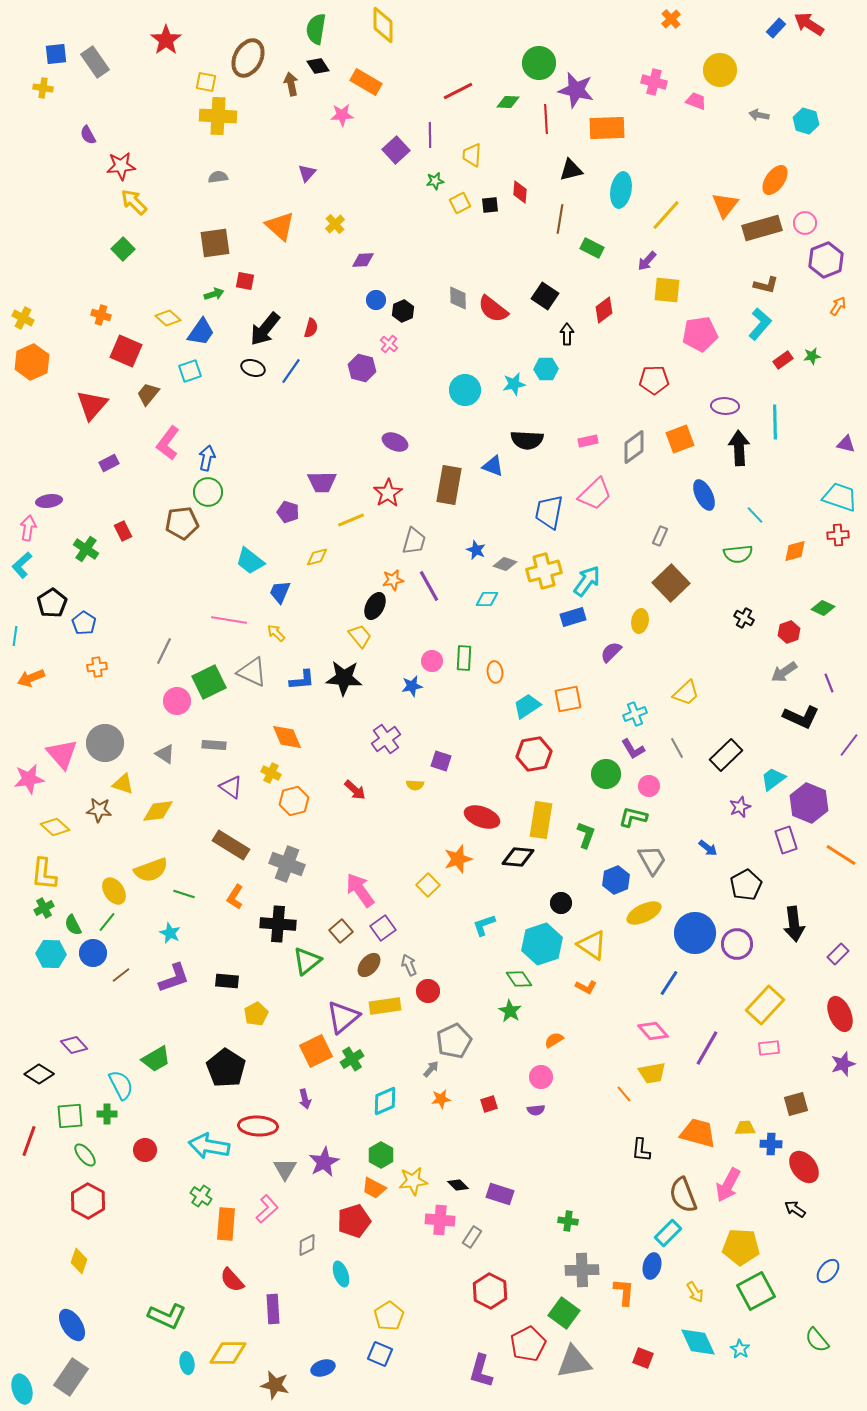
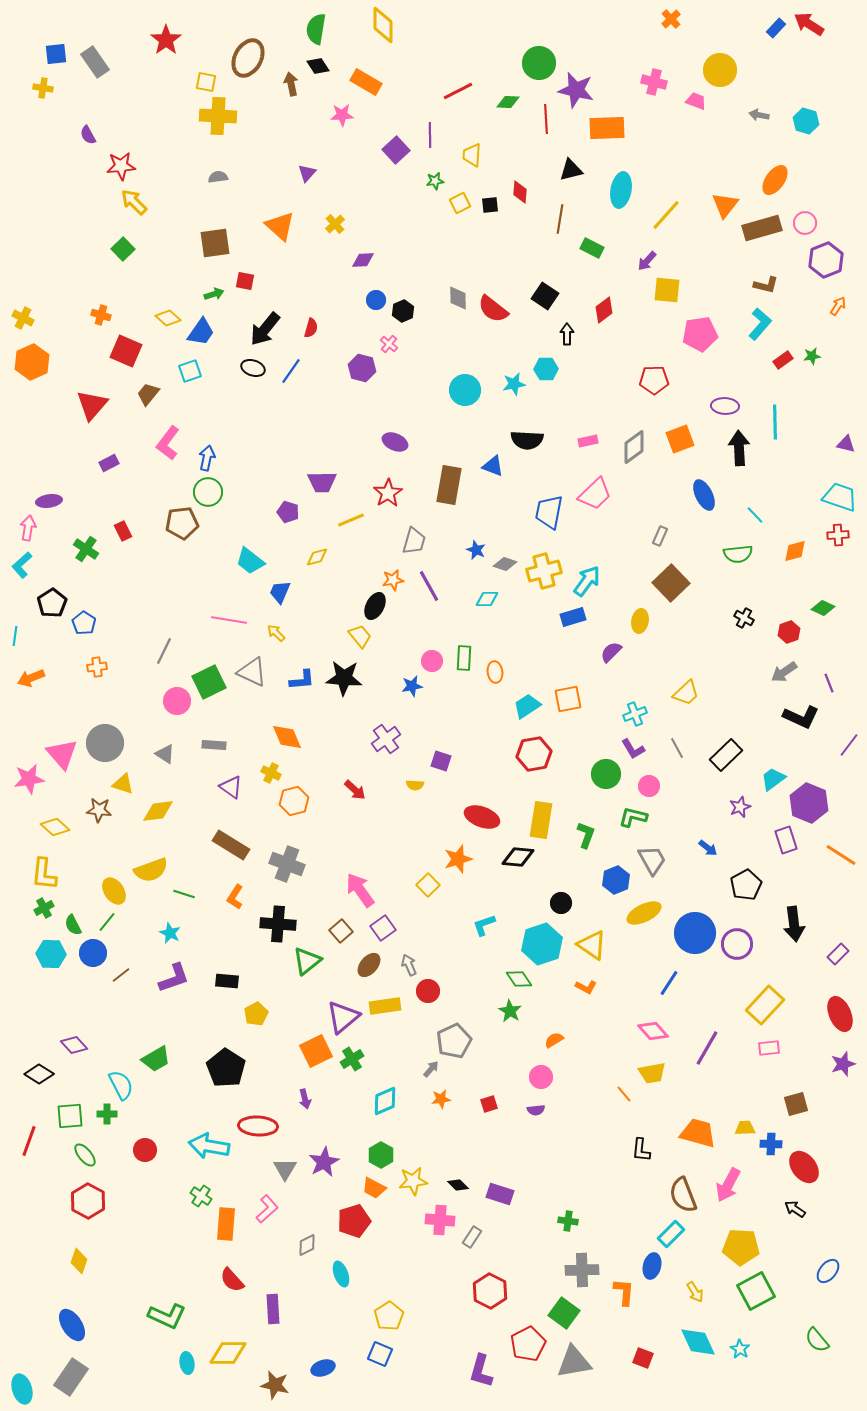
cyan rectangle at (668, 1233): moved 3 px right, 1 px down
